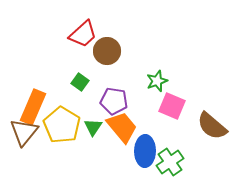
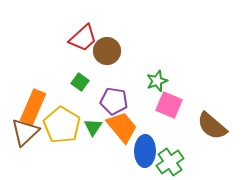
red trapezoid: moved 4 px down
pink square: moved 3 px left, 1 px up
brown triangle: moved 1 px right; rotated 8 degrees clockwise
